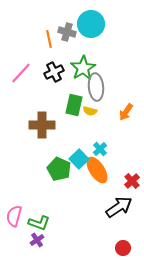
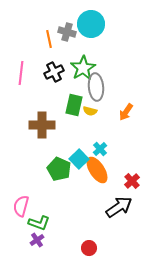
pink line: rotated 35 degrees counterclockwise
pink semicircle: moved 7 px right, 10 px up
red circle: moved 34 px left
